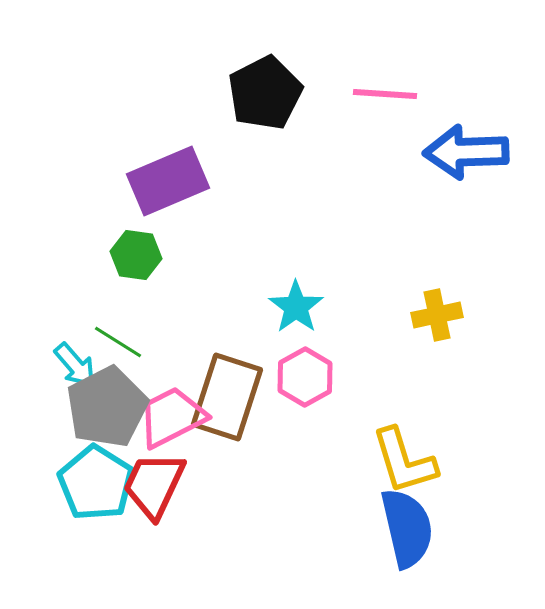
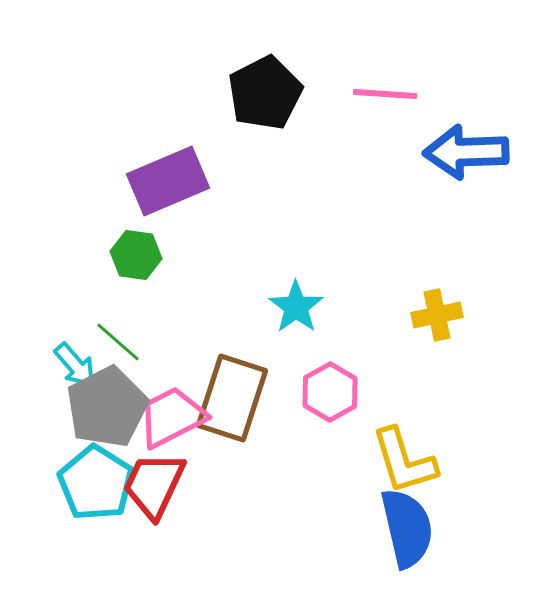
green line: rotated 9 degrees clockwise
pink hexagon: moved 25 px right, 15 px down
brown rectangle: moved 5 px right, 1 px down
